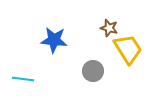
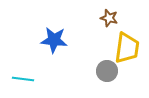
brown star: moved 10 px up
yellow trapezoid: moved 1 px left, 1 px up; rotated 40 degrees clockwise
gray circle: moved 14 px right
